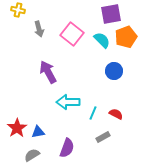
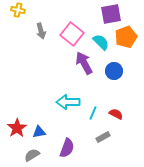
gray arrow: moved 2 px right, 2 px down
cyan semicircle: moved 1 px left, 2 px down
purple arrow: moved 36 px right, 9 px up
blue triangle: moved 1 px right
